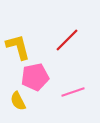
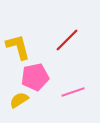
yellow semicircle: moved 1 px right, 1 px up; rotated 84 degrees clockwise
